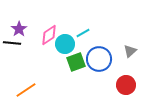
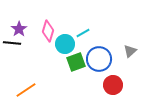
pink diamond: moved 1 px left, 4 px up; rotated 40 degrees counterclockwise
red circle: moved 13 px left
